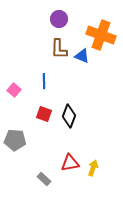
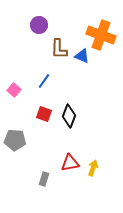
purple circle: moved 20 px left, 6 px down
blue line: rotated 35 degrees clockwise
gray rectangle: rotated 64 degrees clockwise
